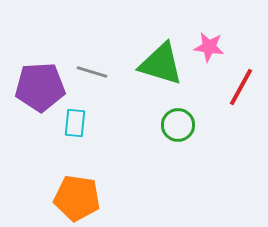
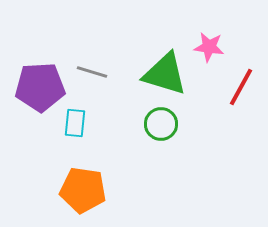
green triangle: moved 4 px right, 10 px down
green circle: moved 17 px left, 1 px up
orange pentagon: moved 6 px right, 8 px up
